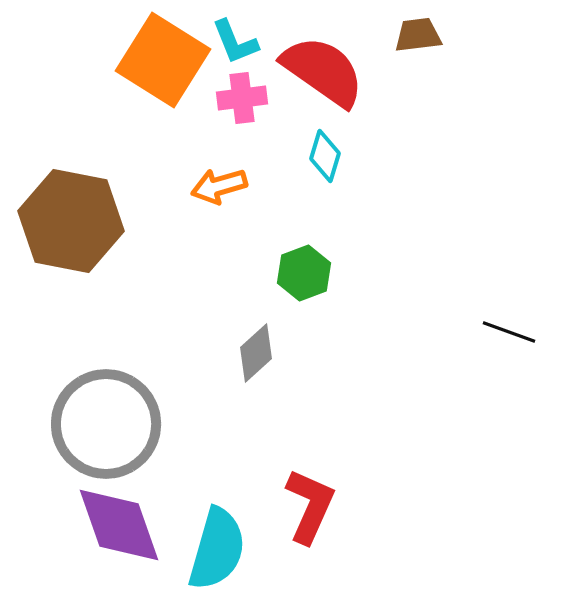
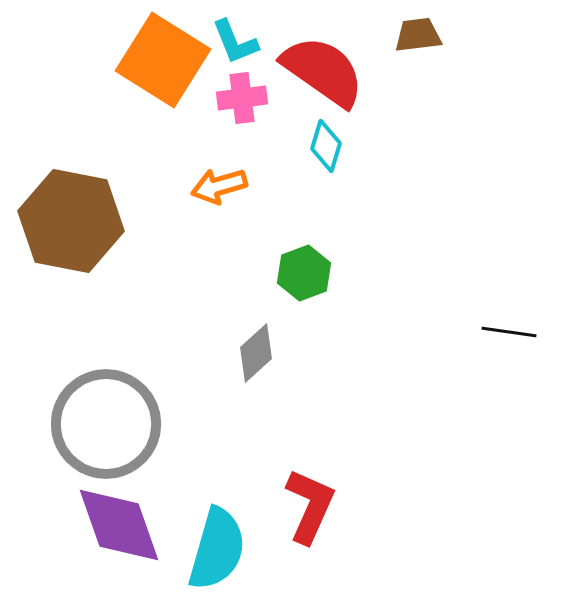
cyan diamond: moved 1 px right, 10 px up
black line: rotated 12 degrees counterclockwise
